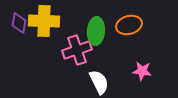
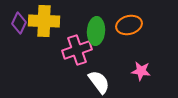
purple diamond: rotated 15 degrees clockwise
pink star: moved 1 px left
white semicircle: rotated 10 degrees counterclockwise
